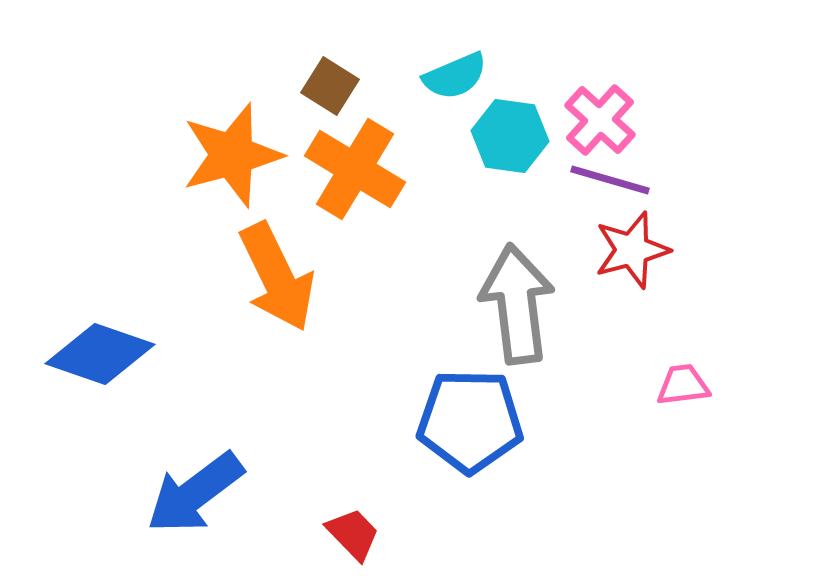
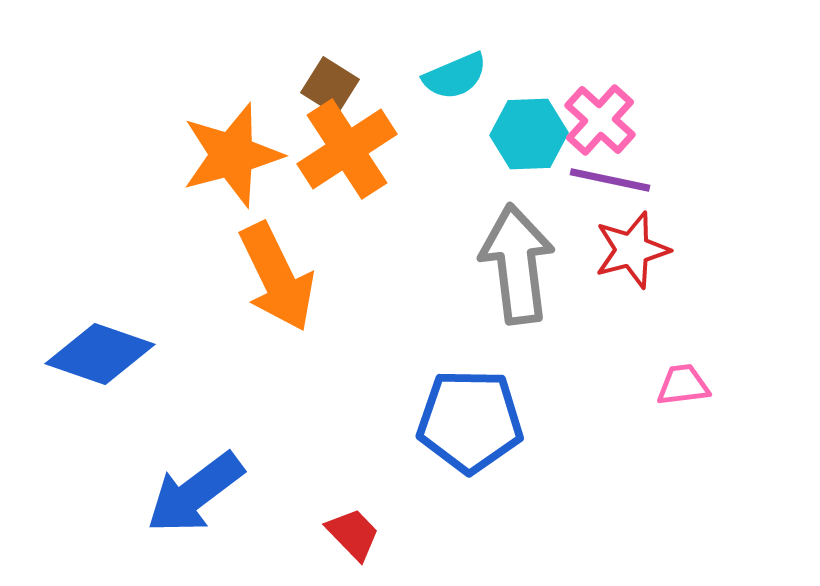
cyan hexagon: moved 19 px right, 2 px up; rotated 10 degrees counterclockwise
orange cross: moved 8 px left, 20 px up; rotated 26 degrees clockwise
purple line: rotated 4 degrees counterclockwise
gray arrow: moved 40 px up
